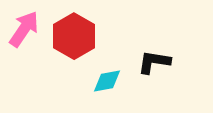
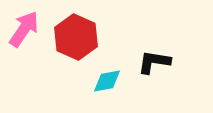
red hexagon: moved 2 px right, 1 px down; rotated 6 degrees counterclockwise
